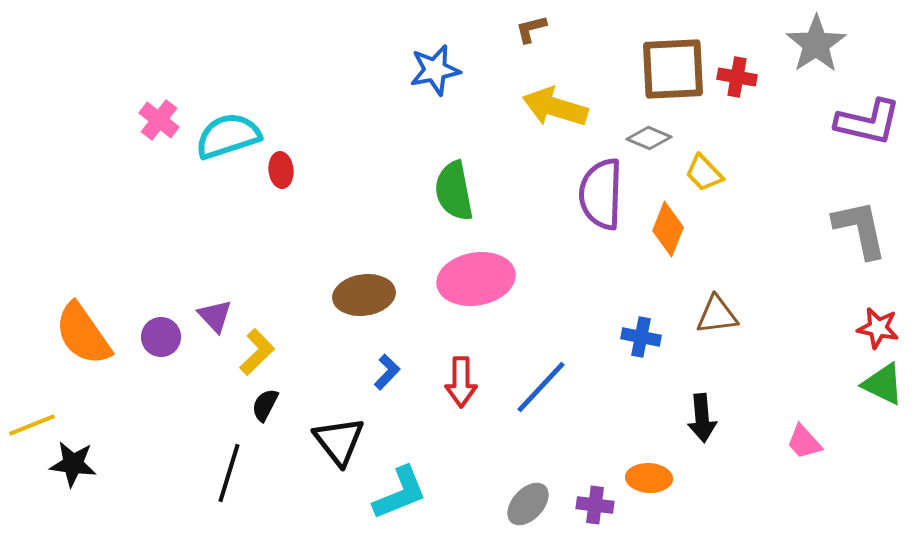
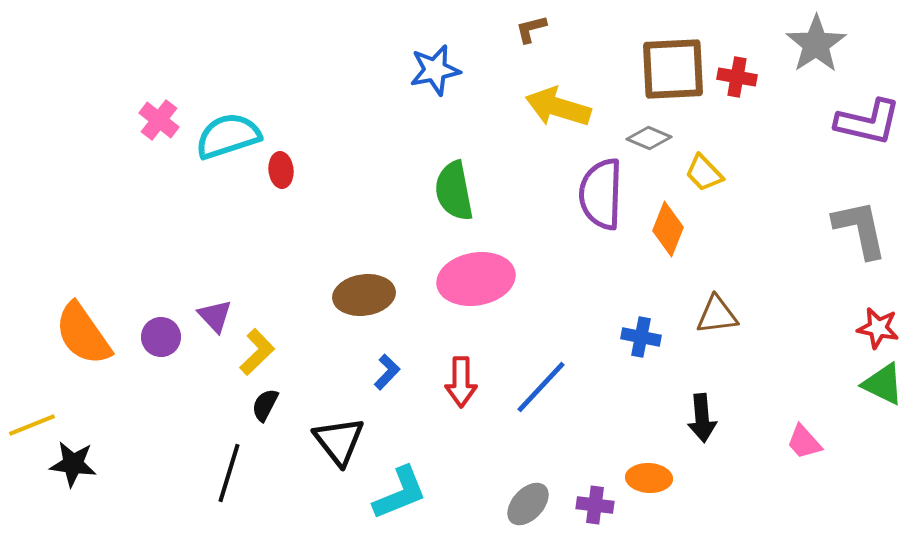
yellow arrow: moved 3 px right
